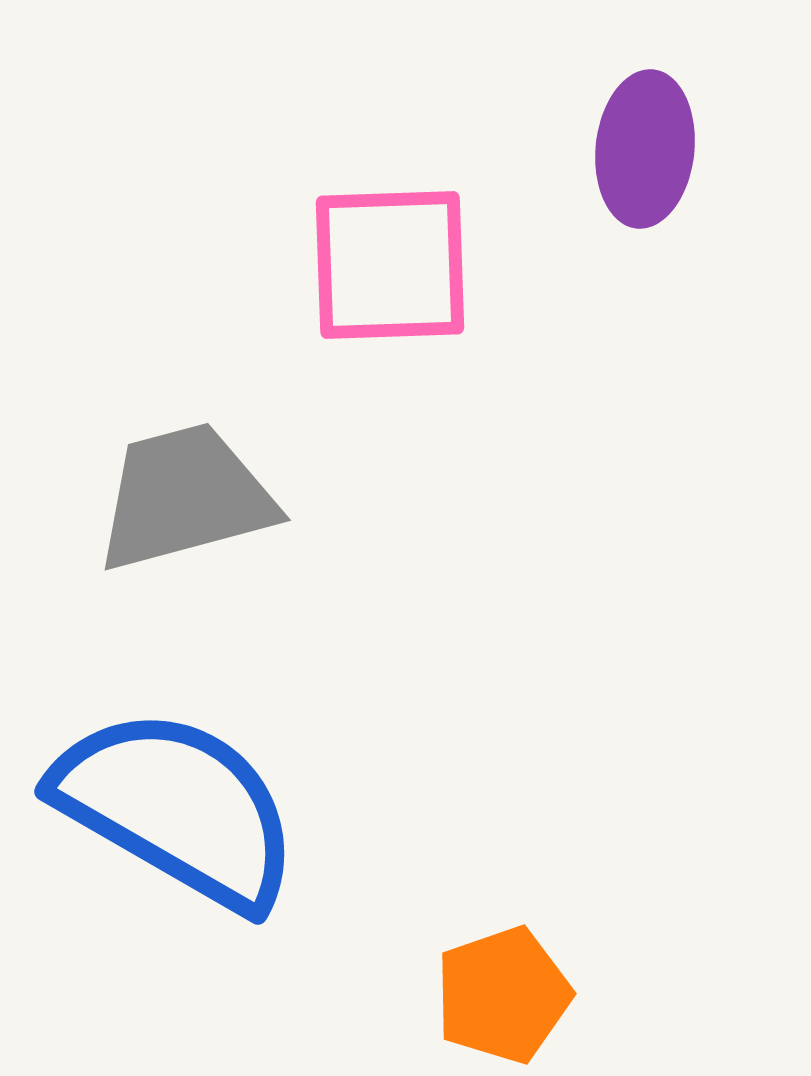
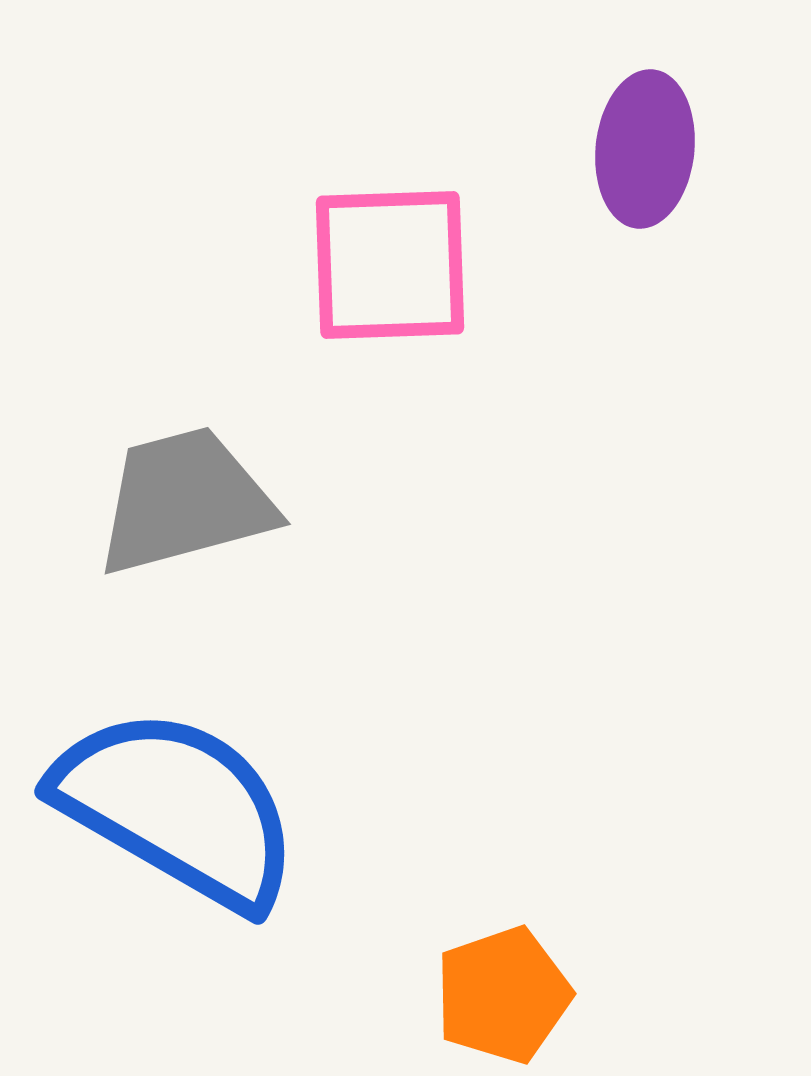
gray trapezoid: moved 4 px down
